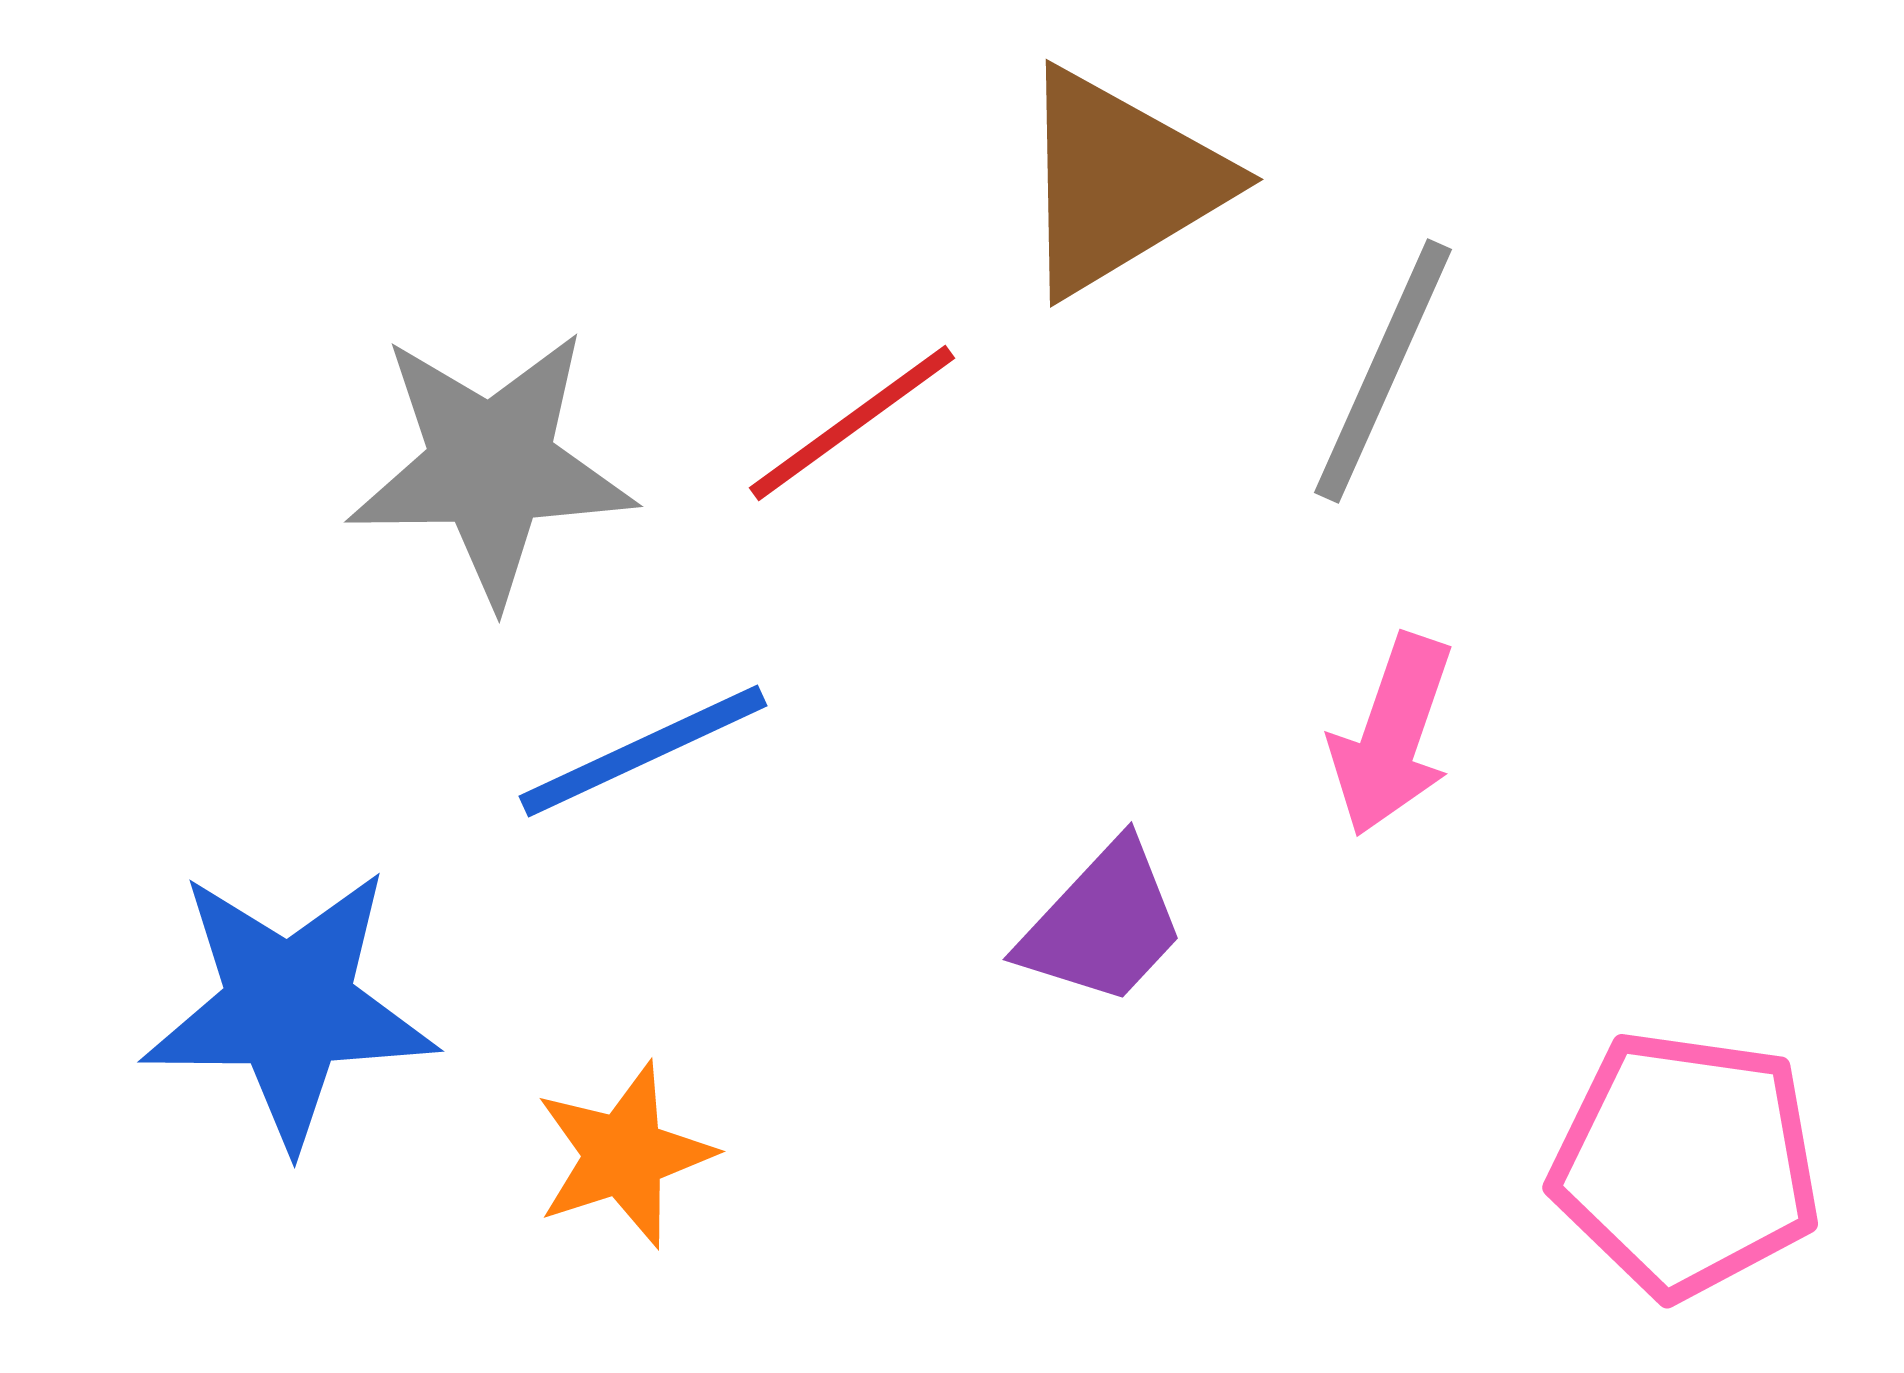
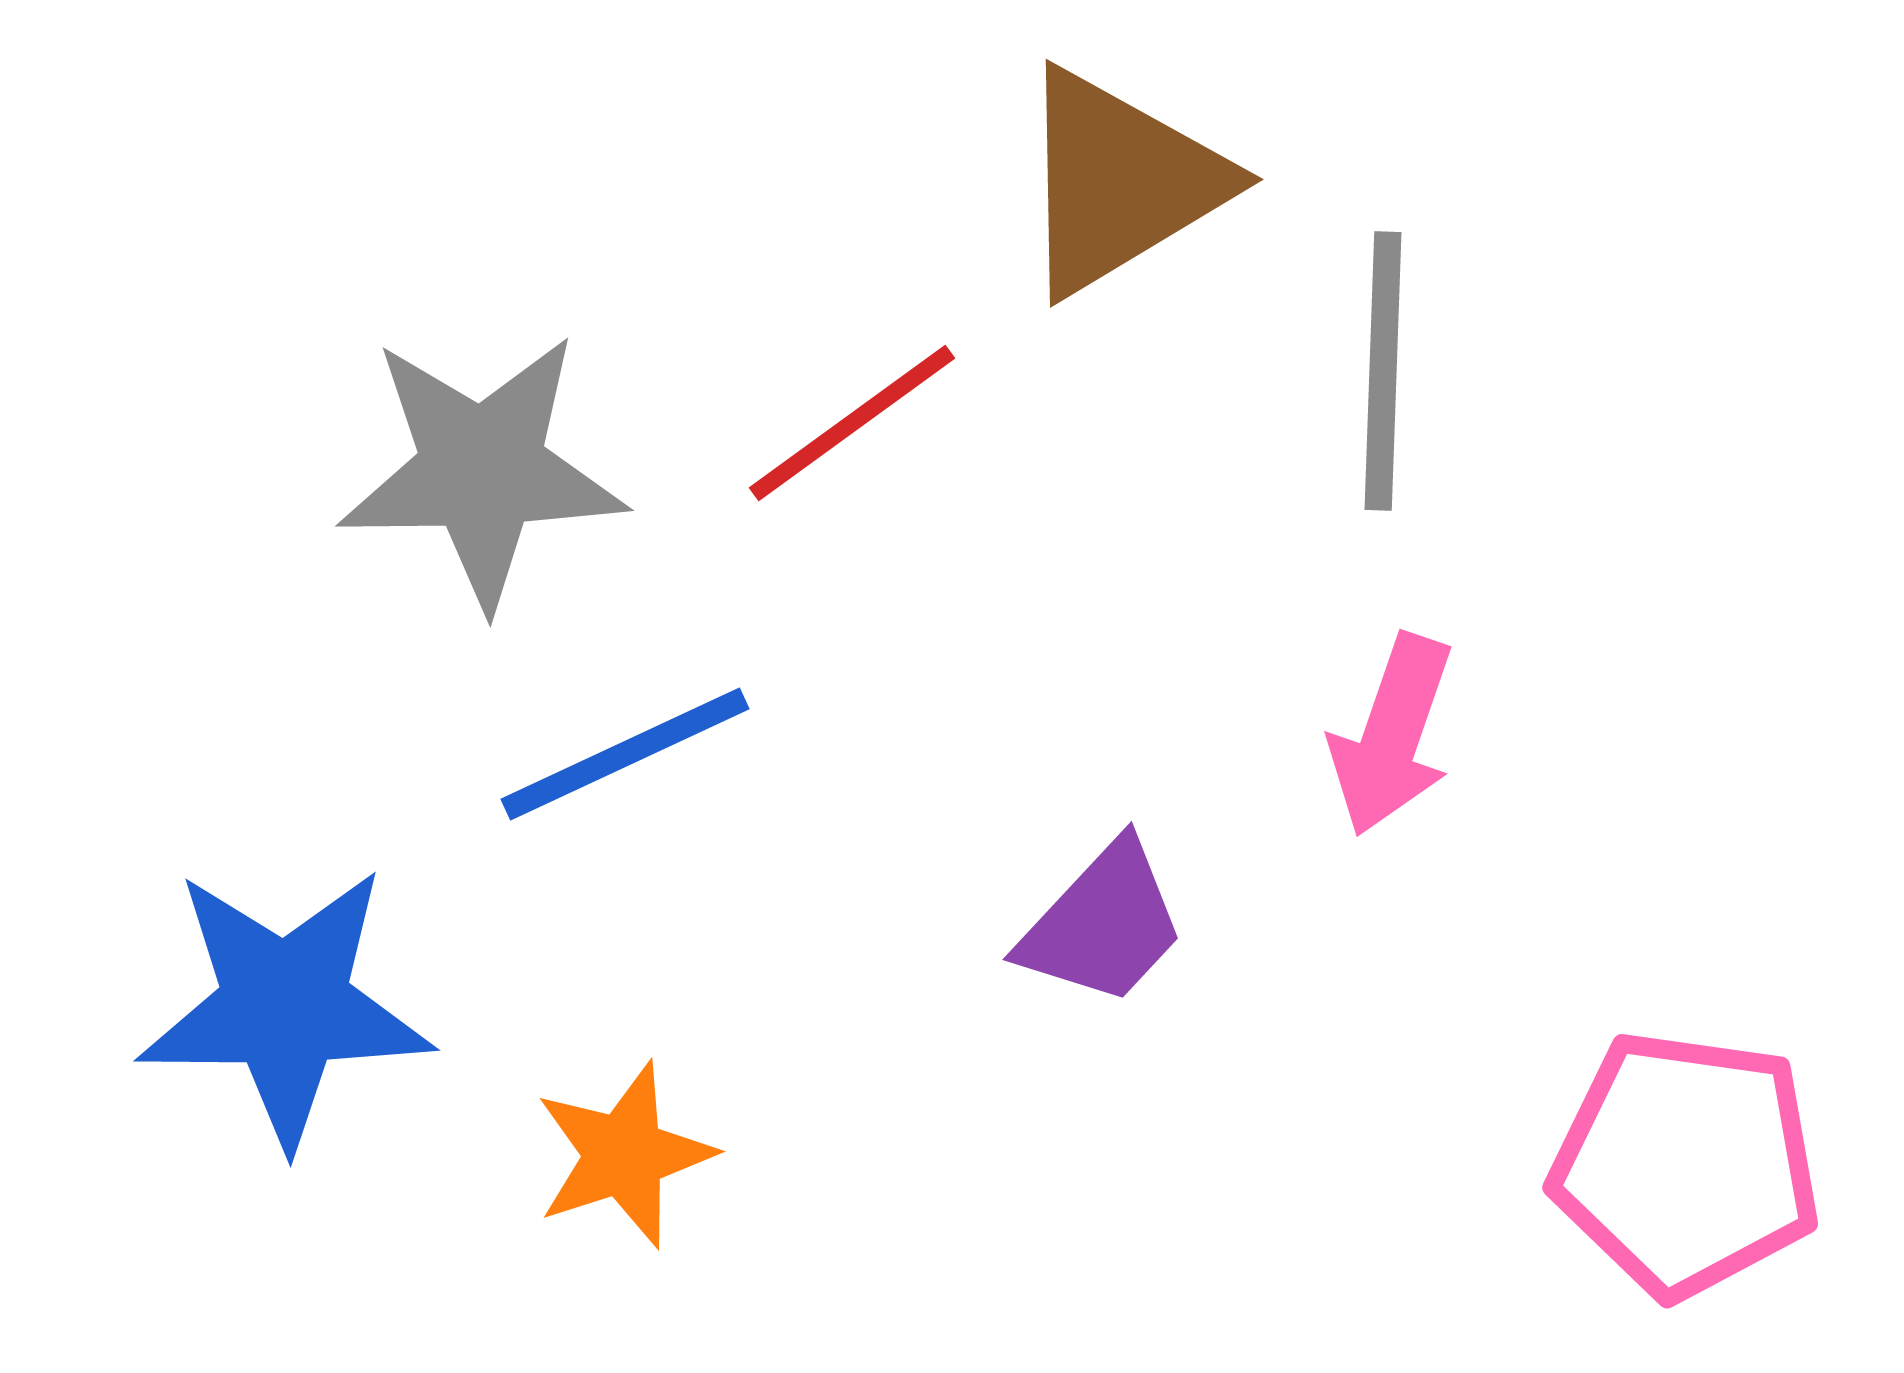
gray line: rotated 22 degrees counterclockwise
gray star: moved 9 px left, 4 px down
blue line: moved 18 px left, 3 px down
blue star: moved 4 px left, 1 px up
